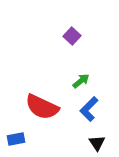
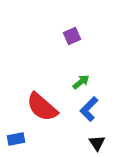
purple square: rotated 24 degrees clockwise
green arrow: moved 1 px down
red semicircle: rotated 16 degrees clockwise
